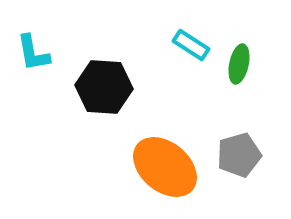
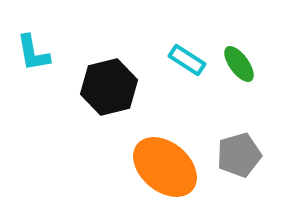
cyan rectangle: moved 4 px left, 15 px down
green ellipse: rotated 48 degrees counterclockwise
black hexagon: moved 5 px right; rotated 18 degrees counterclockwise
